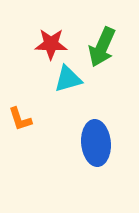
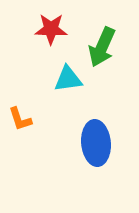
red star: moved 15 px up
cyan triangle: rotated 8 degrees clockwise
